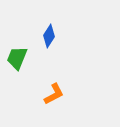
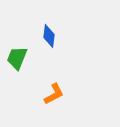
blue diamond: rotated 25 degrees counterclockwise
